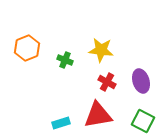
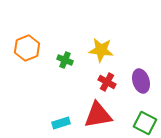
green square: moved 2 px right, 2 px down
